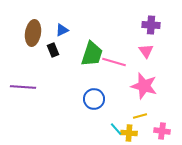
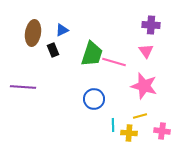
cyan line: moved 3 px left, 4 px up; rotated 40 degrees clockwise
